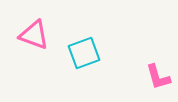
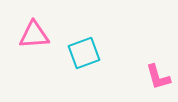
pink triangle: rotated 24 degrees counterclockwise
